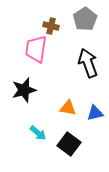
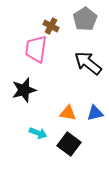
brown cross: rotated 14 degrees clockwise
black arrow: rotated 32 degrees counterclockwise
orange triangle: moved 5 px down
cyan arrow: rotated 18 degrees counterclockwise
